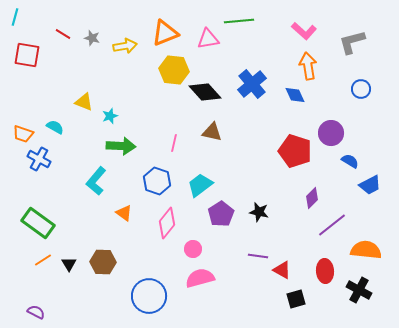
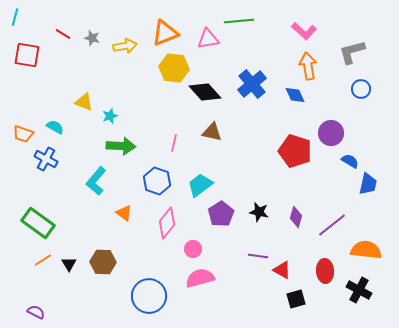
gray L-shape at (352, 42): moved 10 px down
yellow hexagon at (174, 70): moved 2 px up
blue cross at (39, 159): moved 7 px right
blue trapezoid at (370, 185): moved 2 px left, 1 px up; rotated 50 degrees counterclockwise
purple diamond at (312, 198): moved 16 px left, 19 px down; rotated 30 degrees counterclockwise
